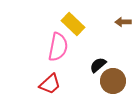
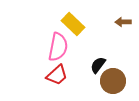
black semicircle: rotated 12 degrees counterclockwise
red trapezoid: moved 7 px right, 9 px up
